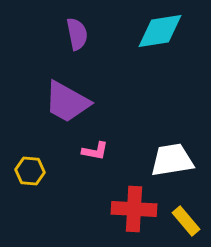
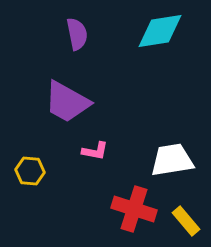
red cross: rotated 15 degrees clockwise
